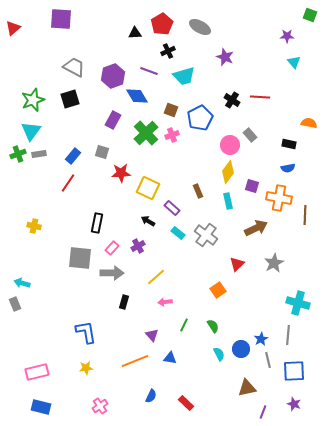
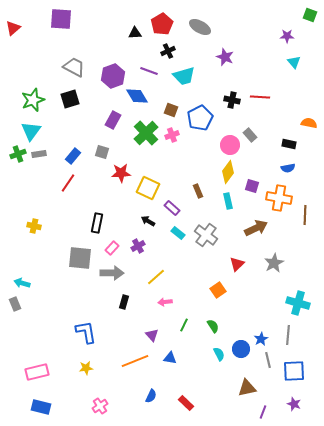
black cross at (232, 100): rotated 21 degrees counterclockwise
